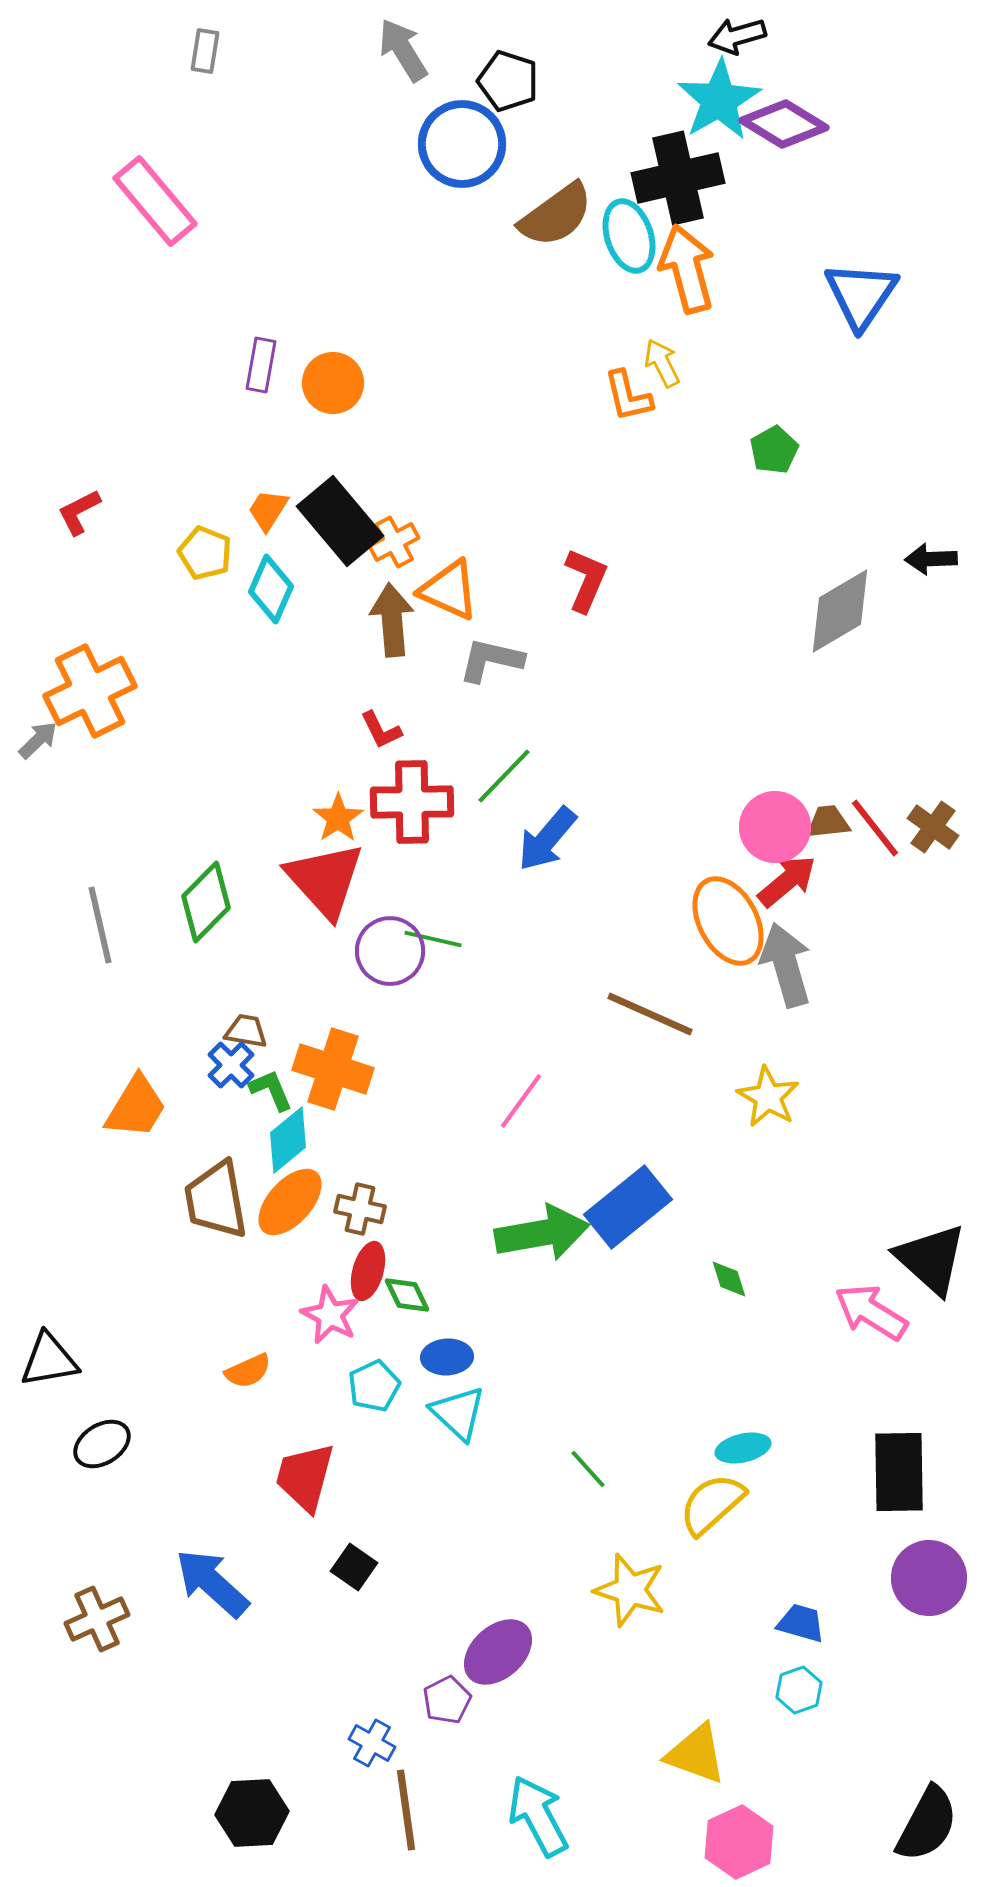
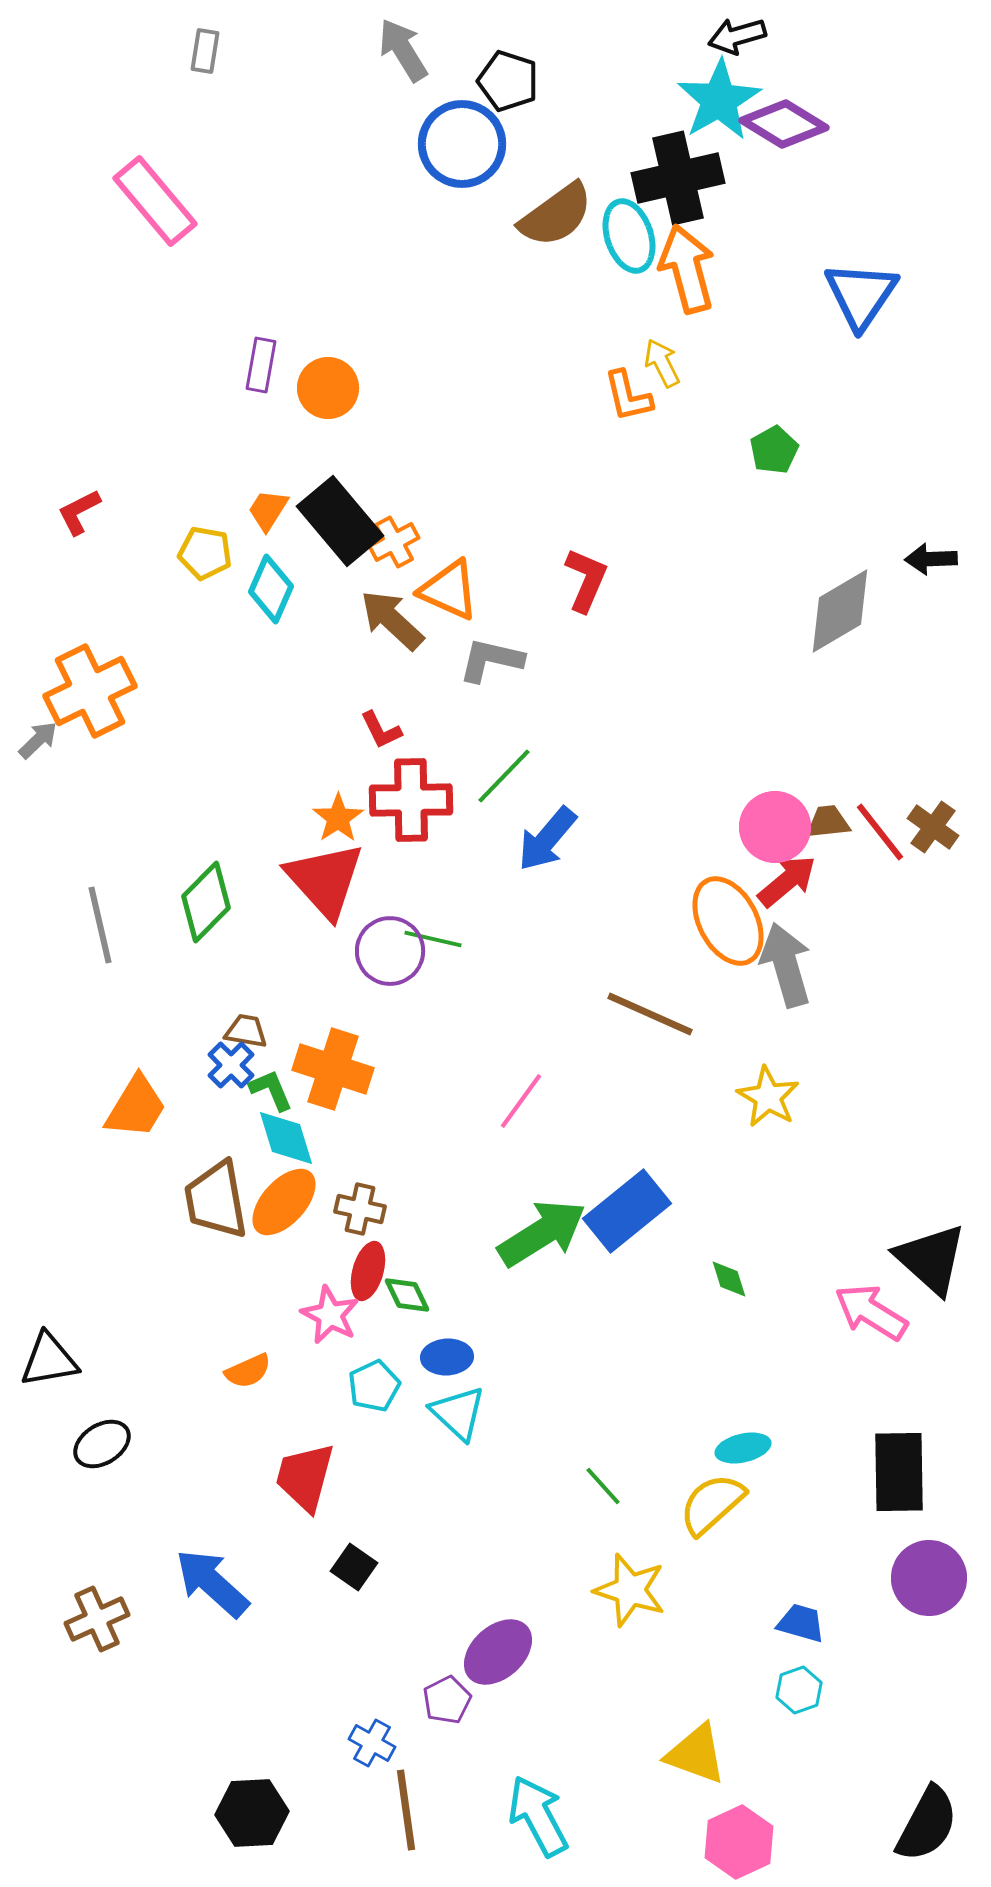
orange circle at (333, 383): moved 5 px left, 5 px down
yellow pentagon at (205, 553): rotated 12 degrees counterclockwise
brown arrow at (392, 620): rotated 42 degrees counterclockwise
red cross at (412, 802): moved 1 px left, 2 px up
red line at (875, 828): moved 5 px right, 4 px down
cyan diamond at (288, 1140): moved 2 px left, 2 px up; rotated 68 degrees counterclockwise
orange ellipse at (290, 1202): moved 6 px left
blue rectangle at (628, 1207): moved 1 px left, 4 px down
green arrow at (542, 1233): rotated 22 degrees counterclockwise
green line at (588, 1469): moved 15 px right, 17 px down
